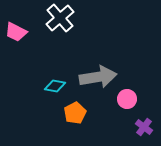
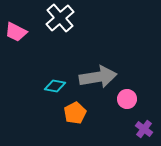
purple cross: moved 2 px down
